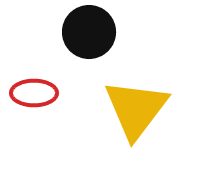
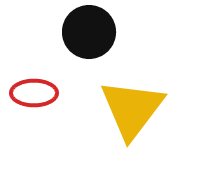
yellow triangle: moved 4 px left
